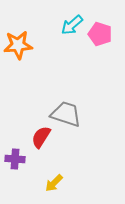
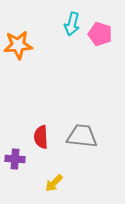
cyan arrow: moved 1 px up; rotated 35 degrees counterclockwise
gray trapezoid: moved 16 px right, 22 px down; rotated 12 degrees counterclockwise
red semicircle: rotated 35 degrees counterclockwise
